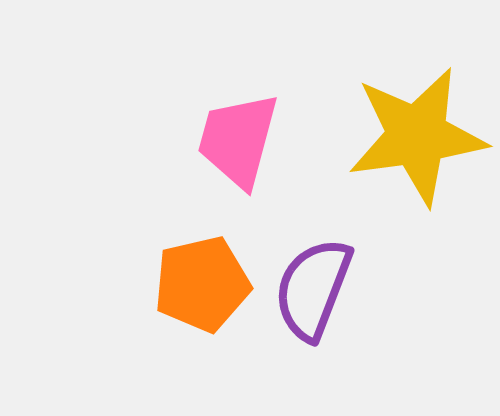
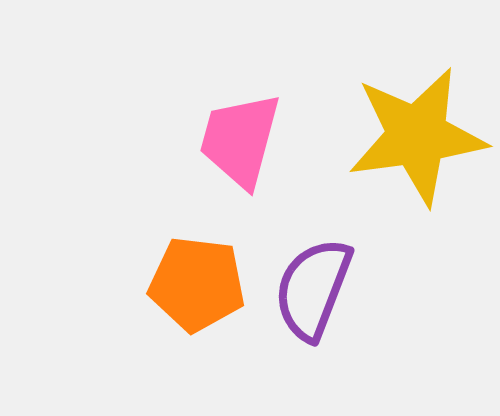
pink trapezoid: moved 2 px right
orange pentagon: moved 5 px left; rotated 20 degrees clockwise
